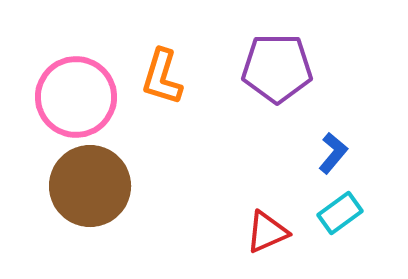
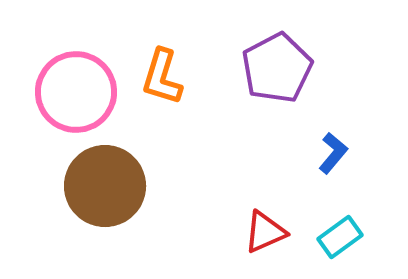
purple pentagon: rotated 28 degrees counterclockwise
pink circle: moved 5 px up
brown circle: moved 15 px right
cyan rectangle: moved 24 px down
red triangle: moved 2 px left
